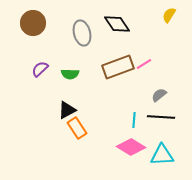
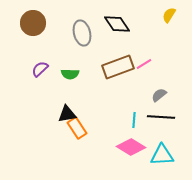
black triangle: moved 4 px down; rotated 18 degrees clockwise
